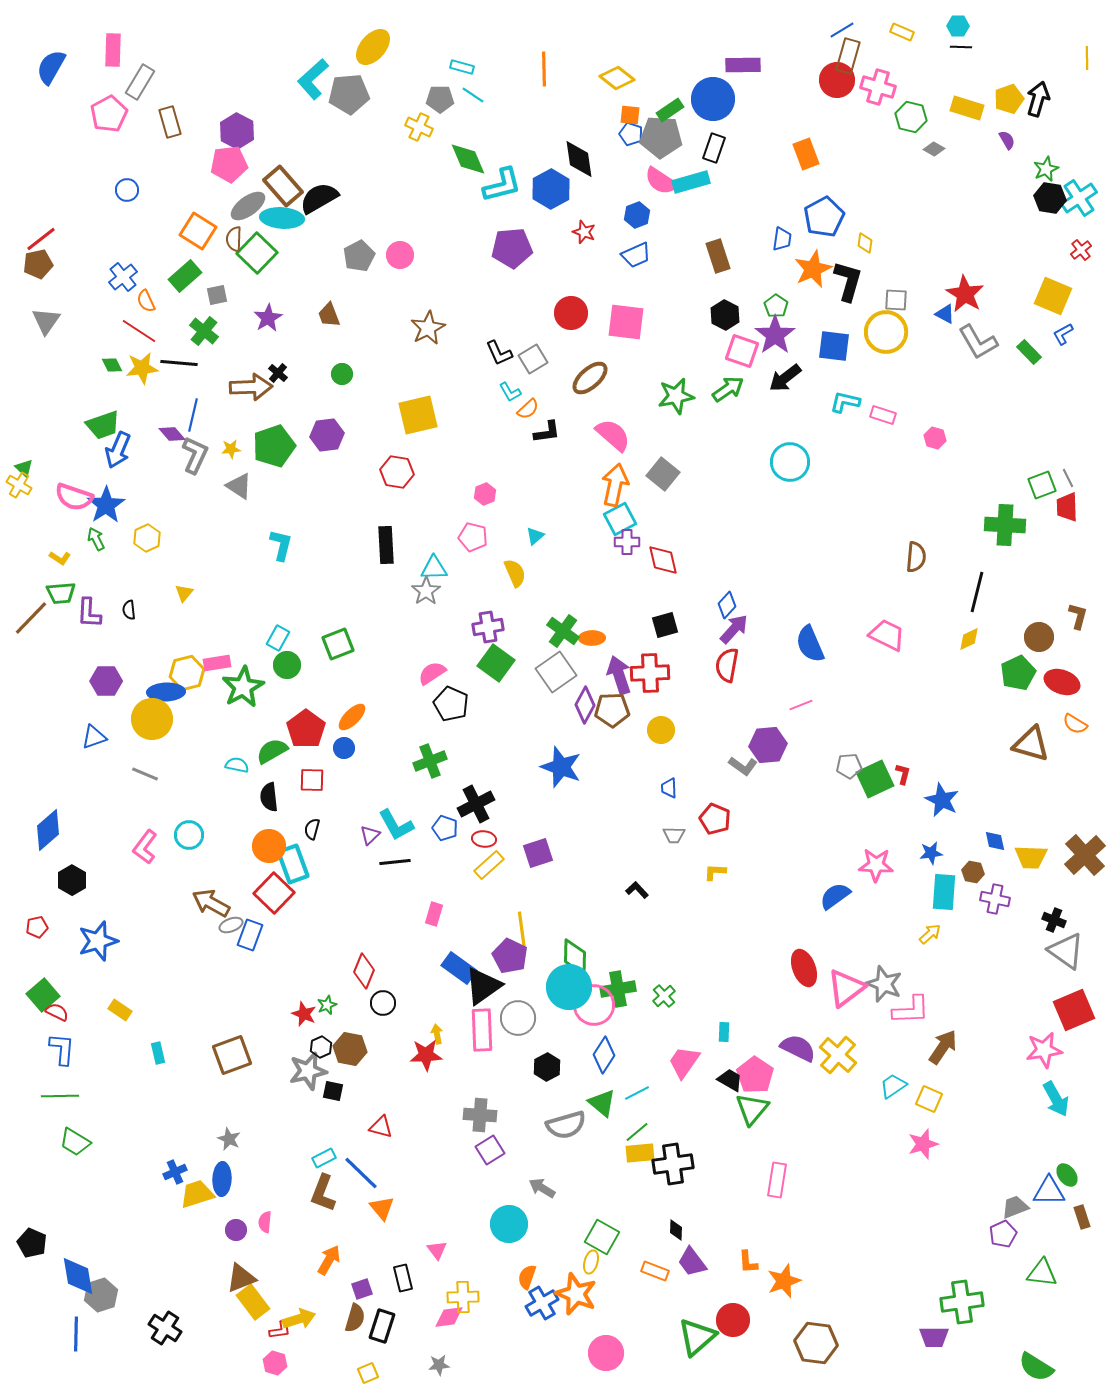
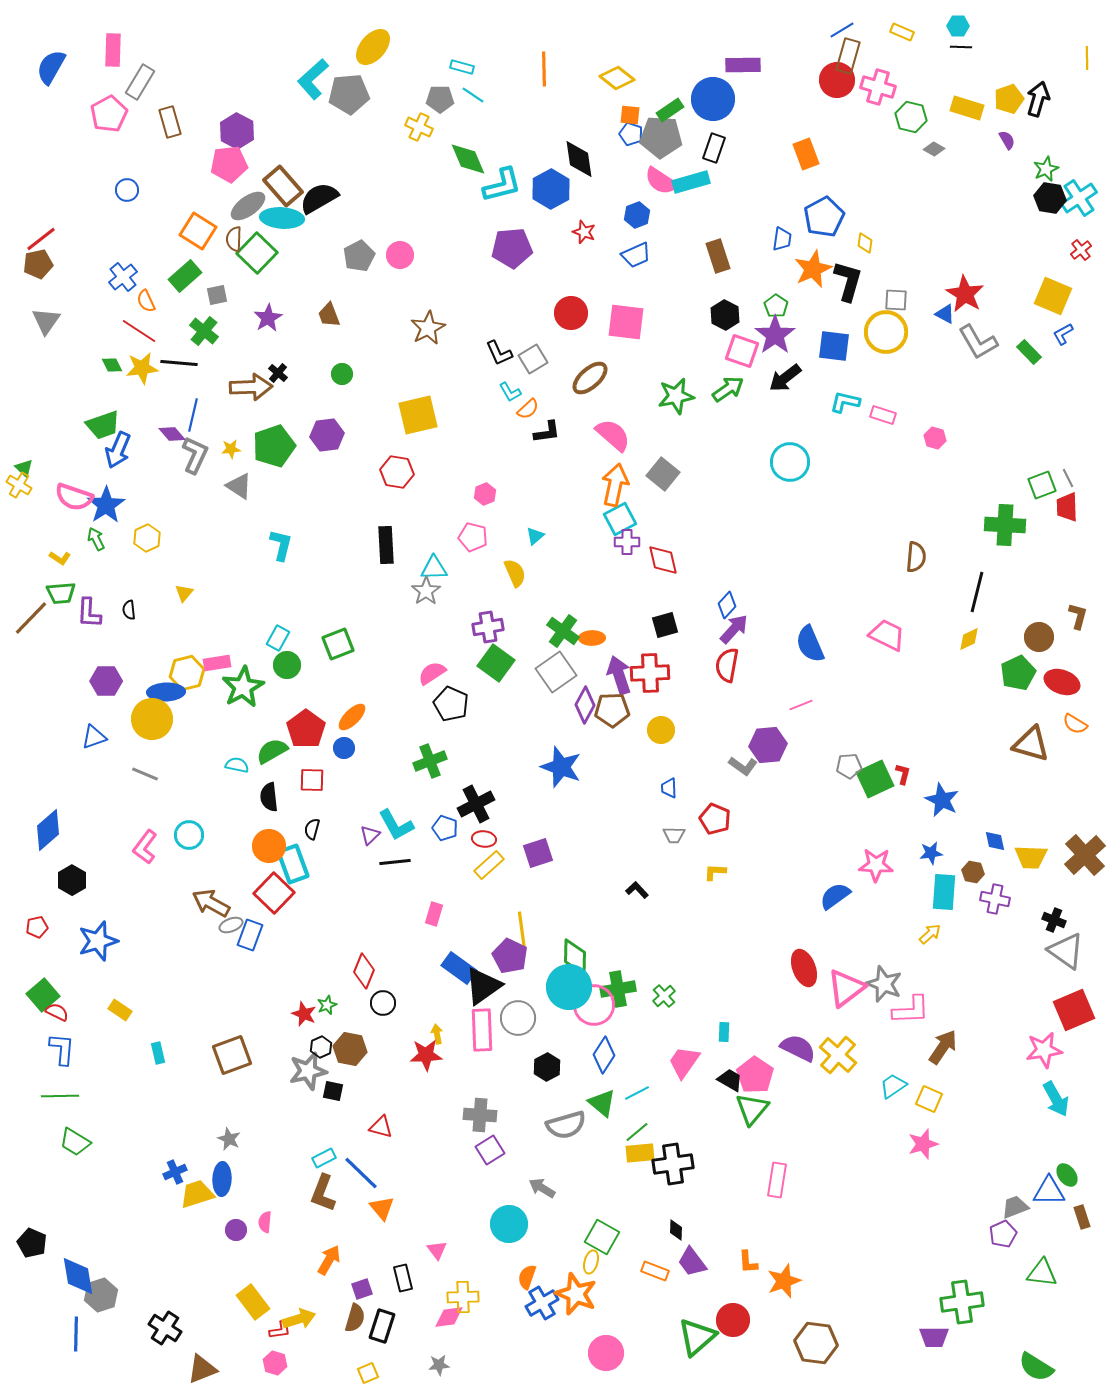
brown triangle at (241, 1278): moved 39 px left, 91 px down
